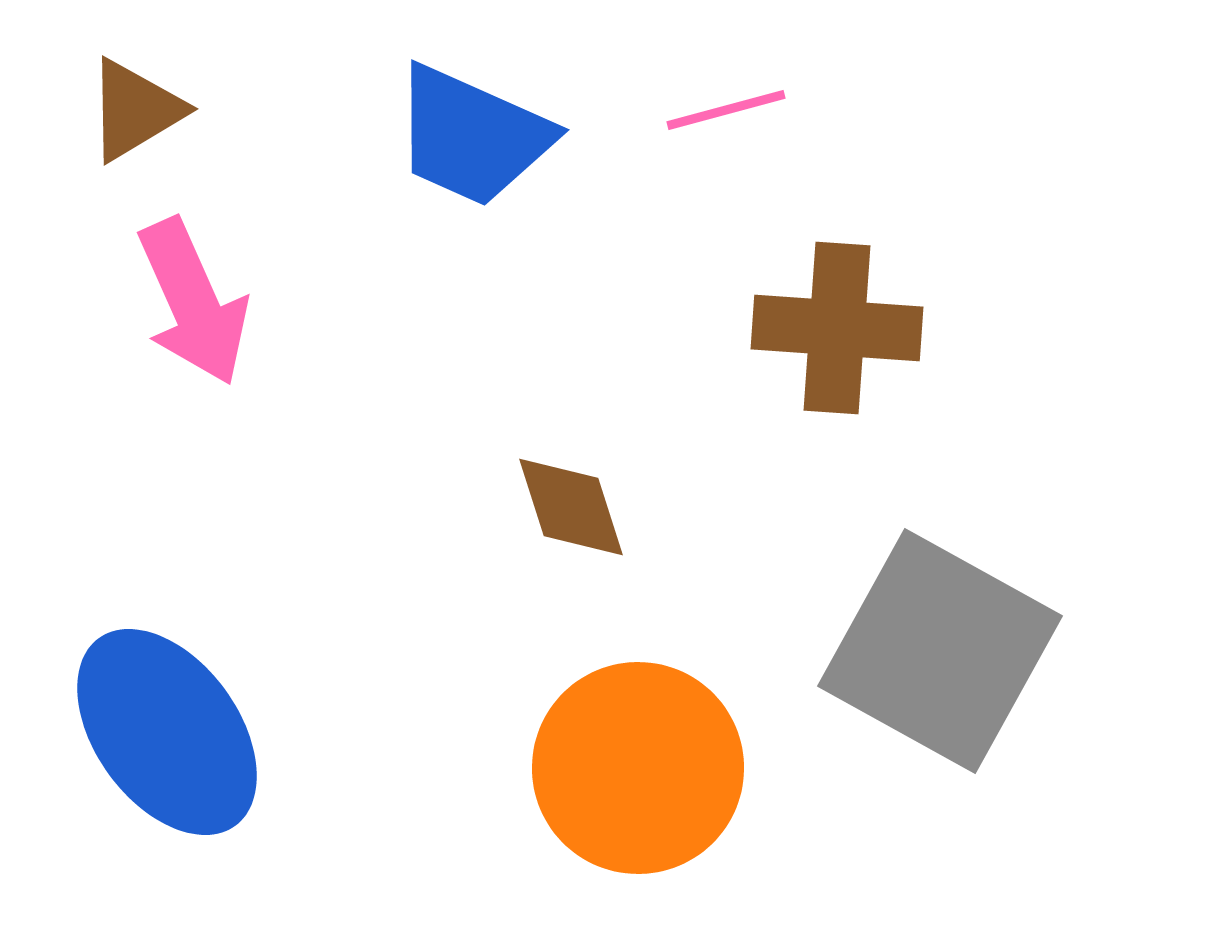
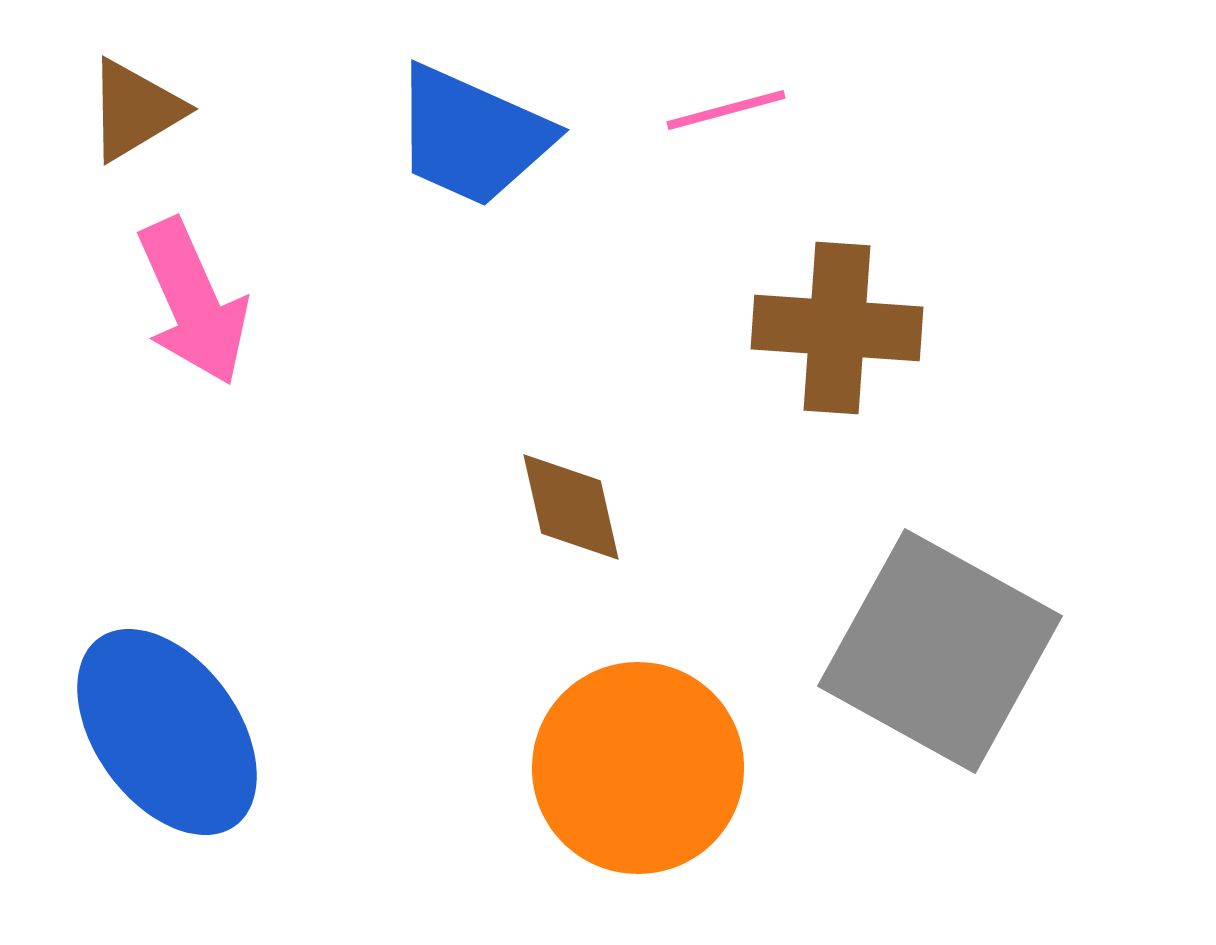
brown diamond: rotated 5 degrees clockwise
